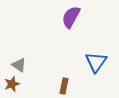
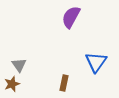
gray triangle: rotated 21 degrees clockwise
brown rectangle: moved 3 px up
